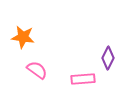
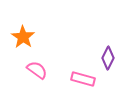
orange star: rotated 25 degrees clockwise
pink rectangle: rotated 20 degrees clockwise
